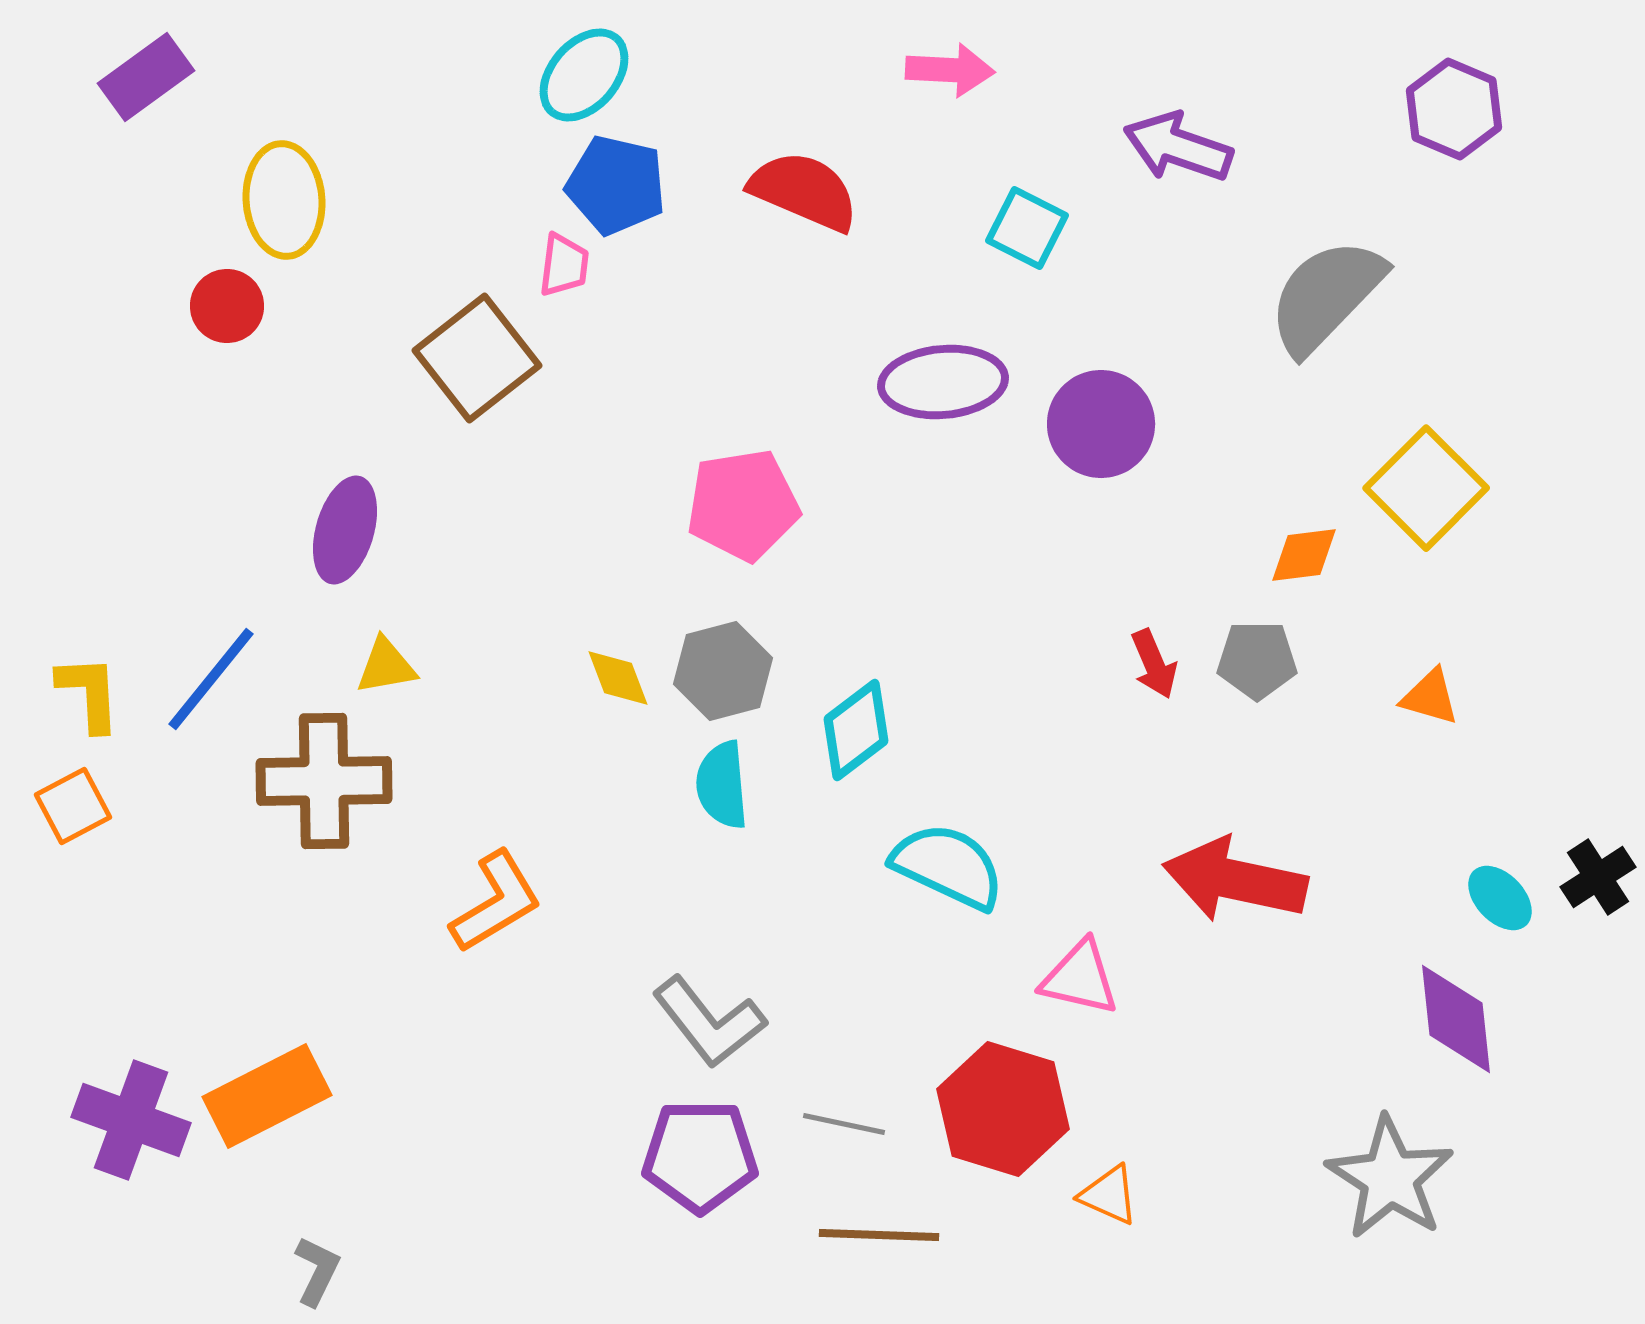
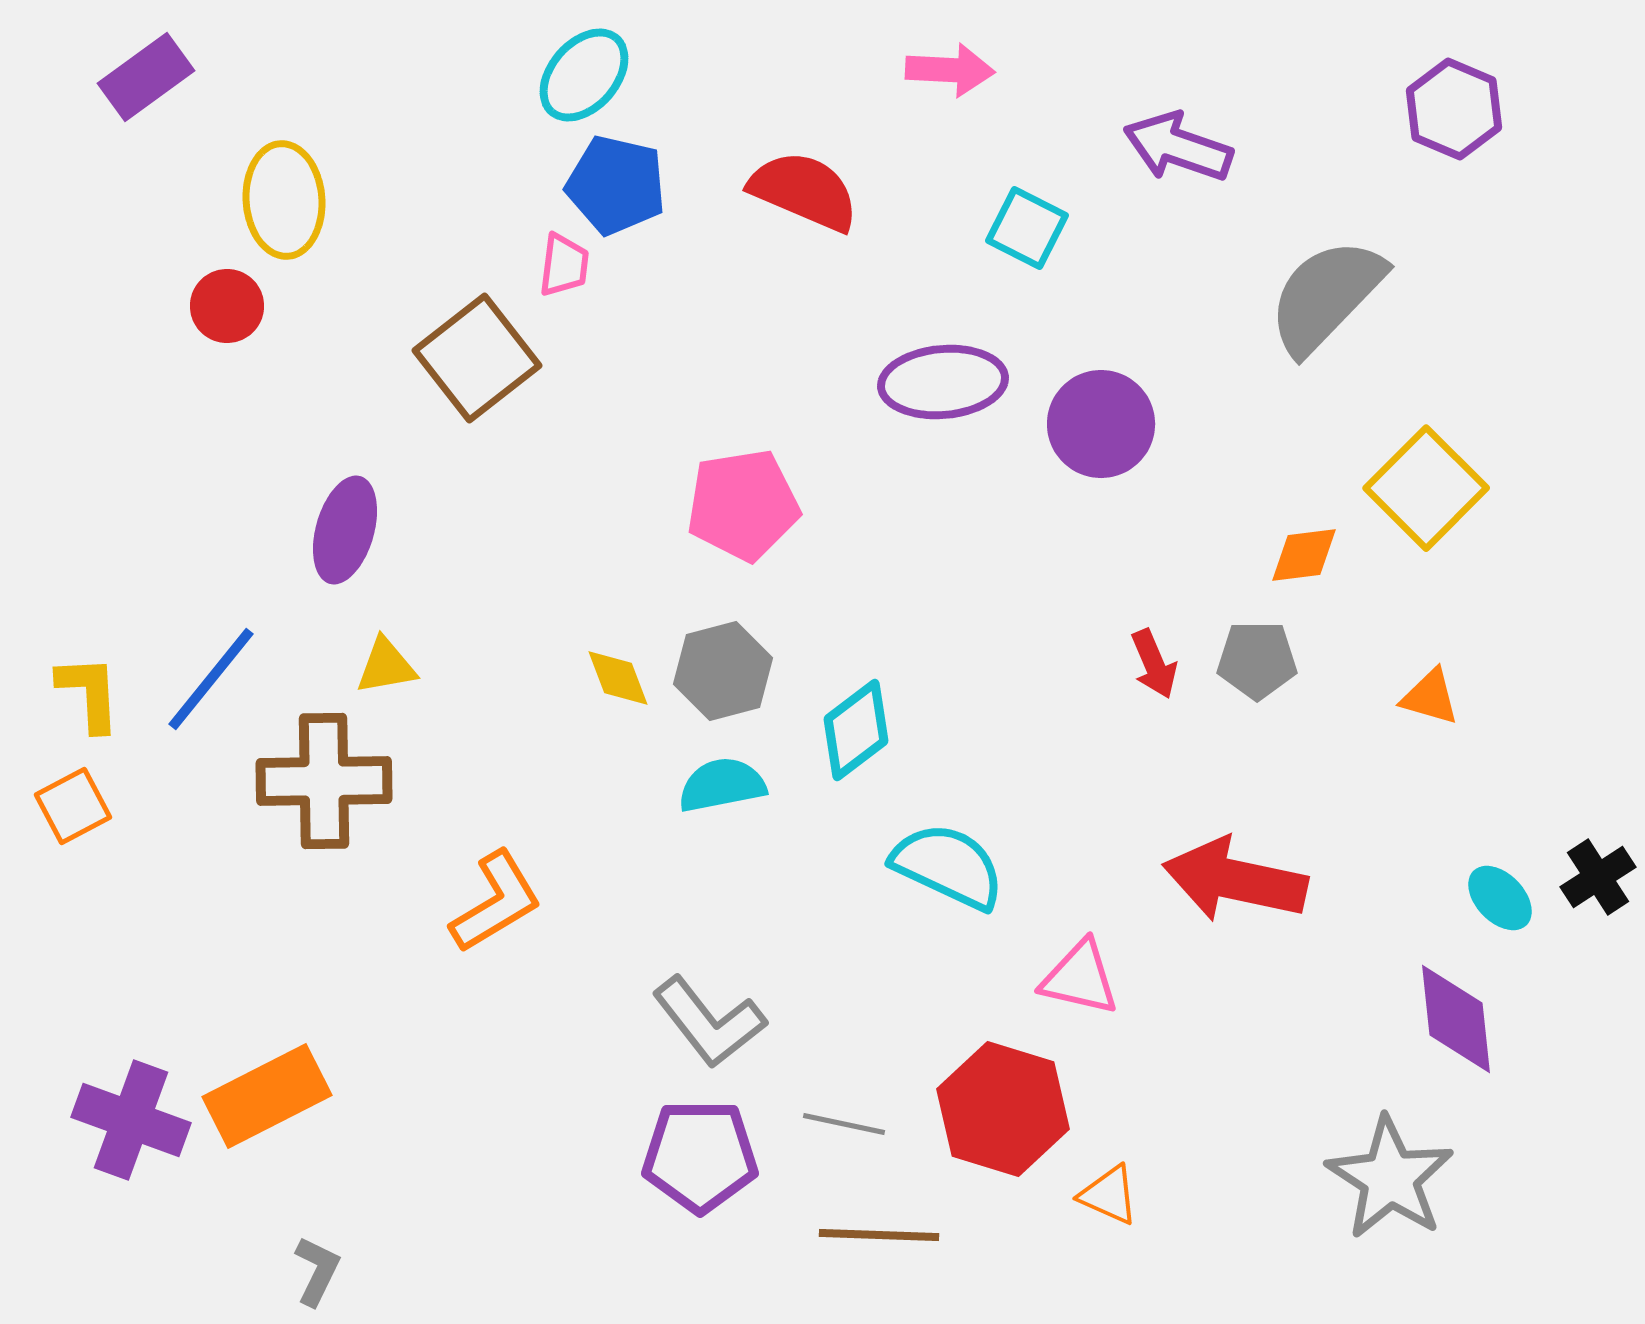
cyan semicircle at (722, 785): rotated 84 degrees clockwise
